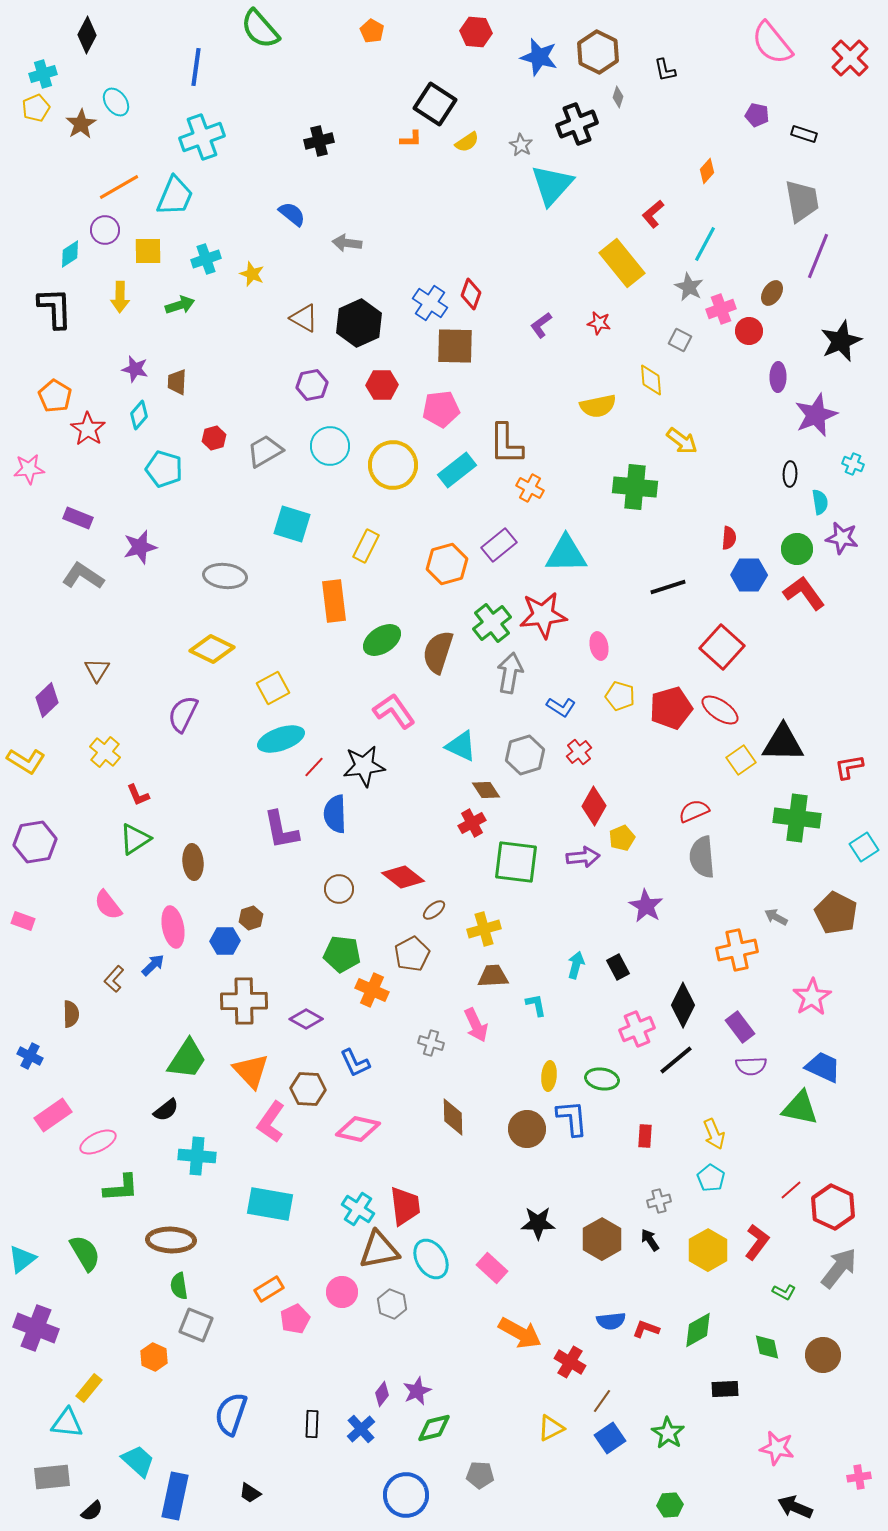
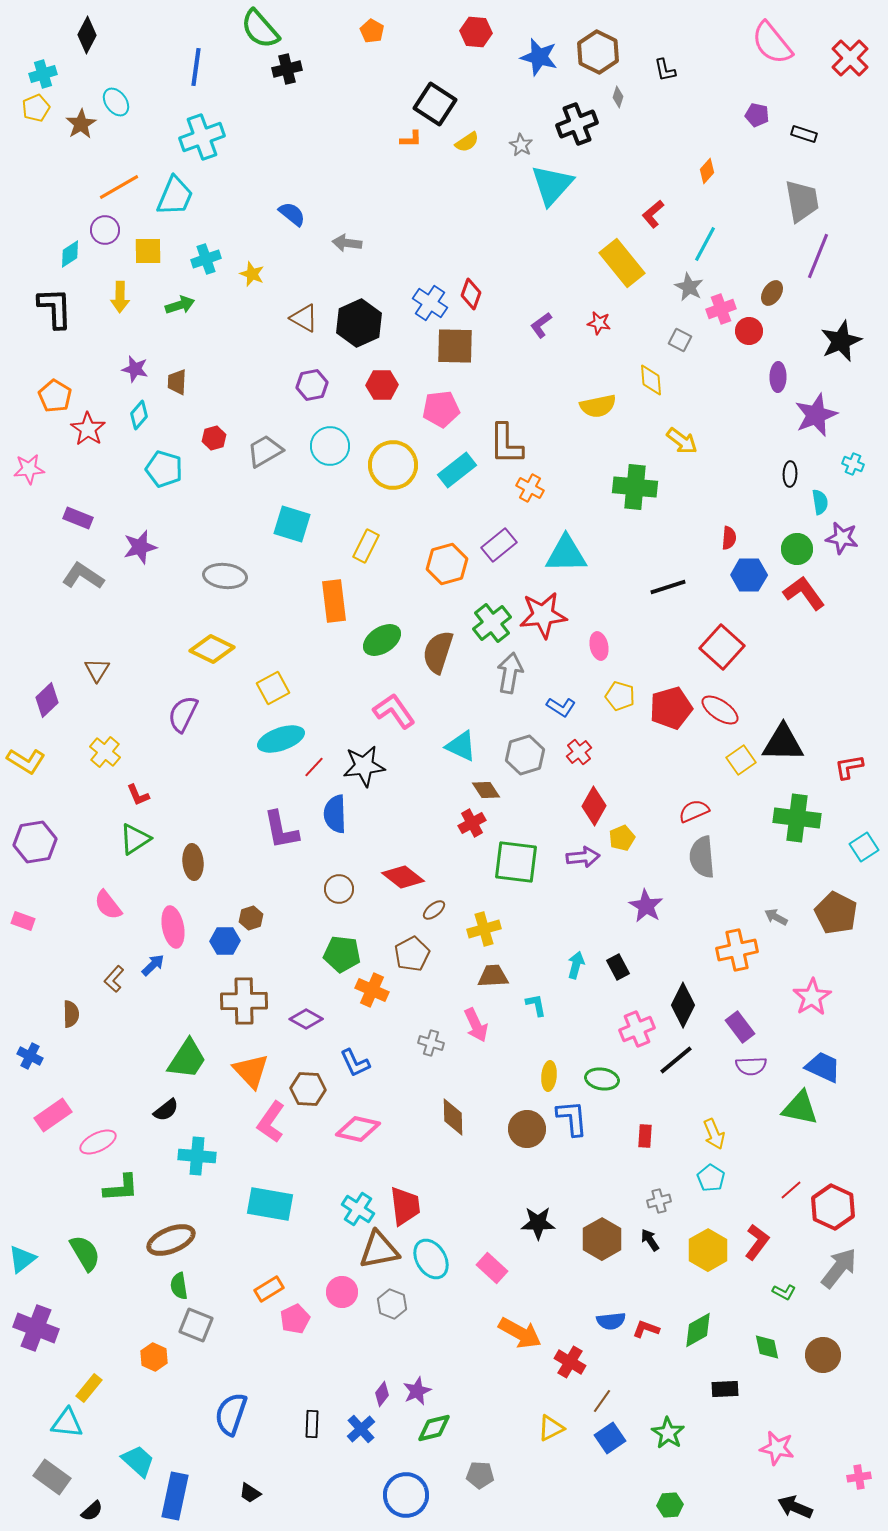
black cross at (319, 141): moved 32 px left, 72 px up
brown ellipse at (171, 1240): rotated 24 degrees counterclockwise
gray rectangle at (52, 1477): rotated 42 degrees clockwise
